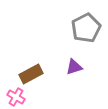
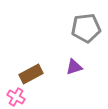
gray pentagon: rotated 20 degrees clockwise
